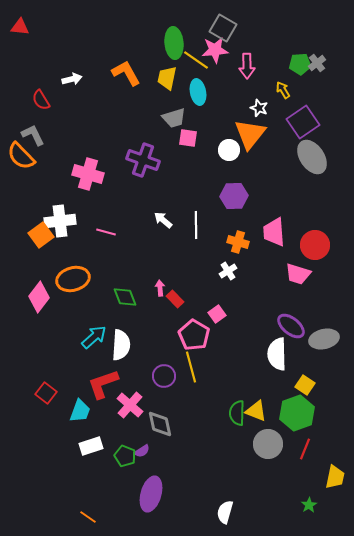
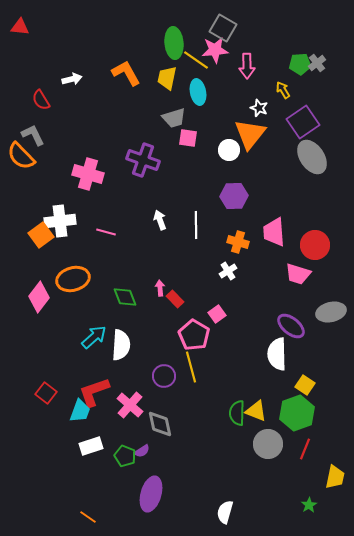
white arrow at (163, 220): moved 3 px left; rotated 30 degrees clockwise
gray ellipse at (324, 339): moved 7 px right, 27 px up
red L-shape at (103, 384): moved 9 px left, 8 px down
